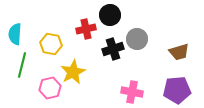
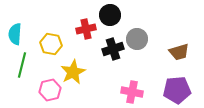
pink hexagon: moved 2 px down
